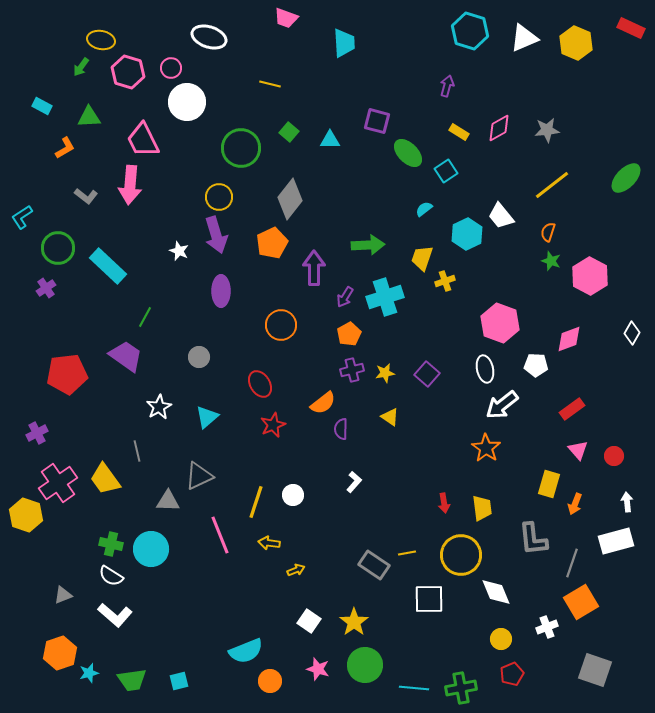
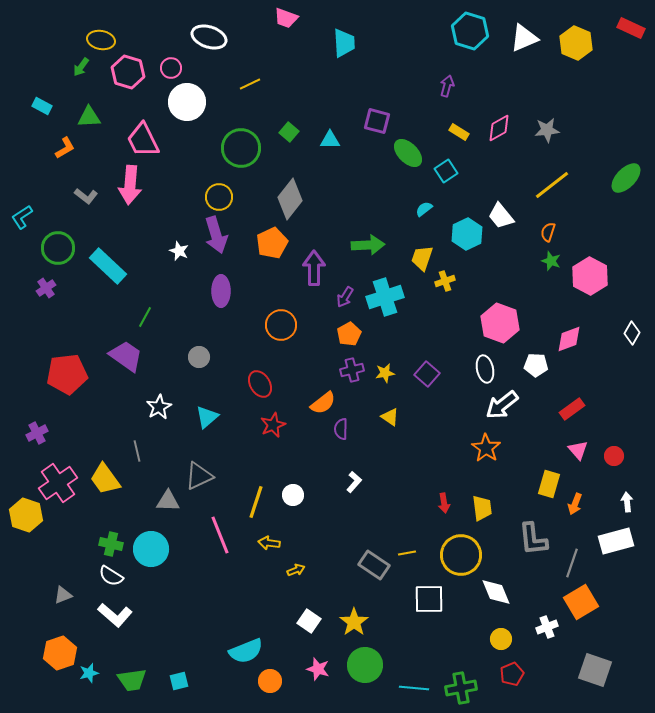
yellow line at (270, 84): moved 20 px left; rotated 40 degrees counterclockwise
